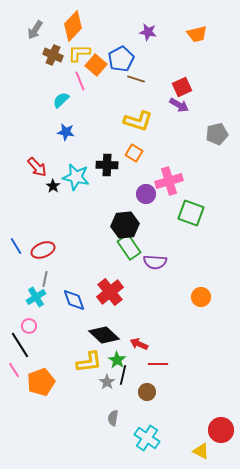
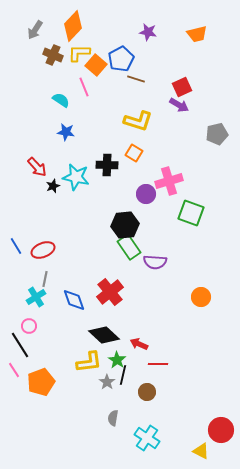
pink line at (80, 81): moved 4 px right, 6 px down
cyan semicircle at (61, 100): rotated 78 degrees clockwise
black star at (53, 186): rotated 16 degrees clockwise
